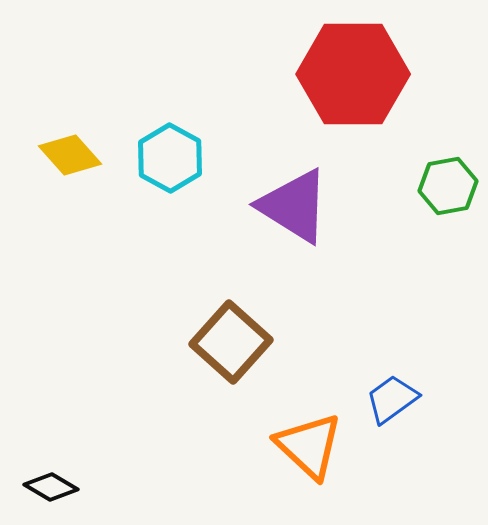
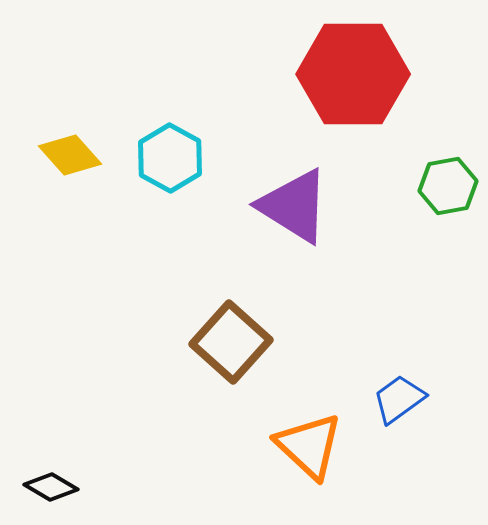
blue trapezoid: moved 7 px right
